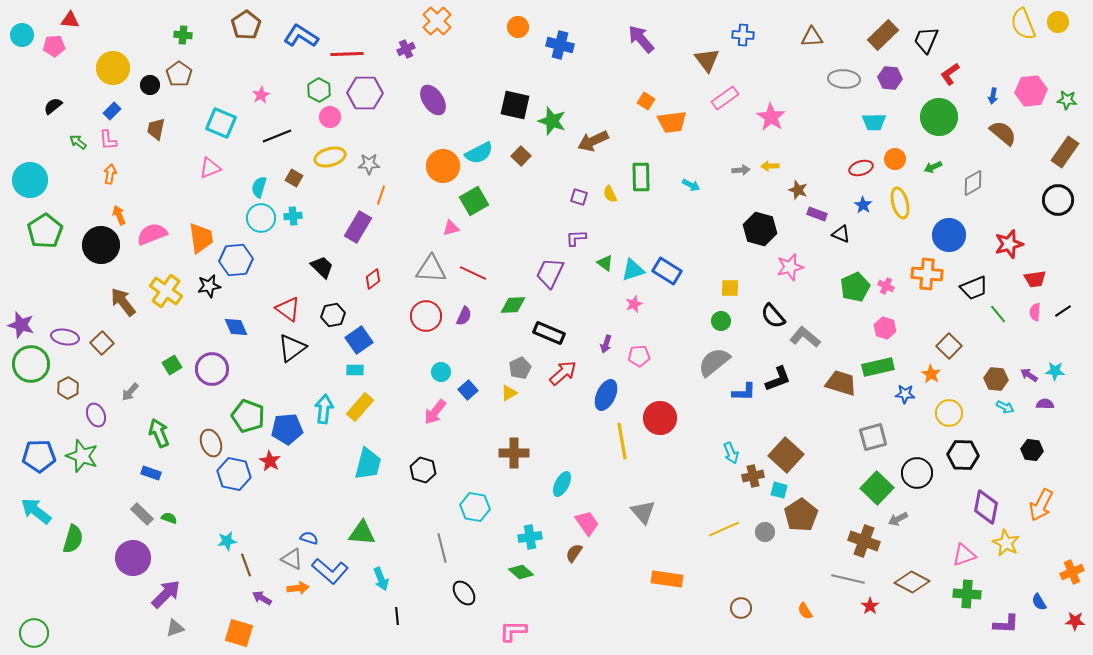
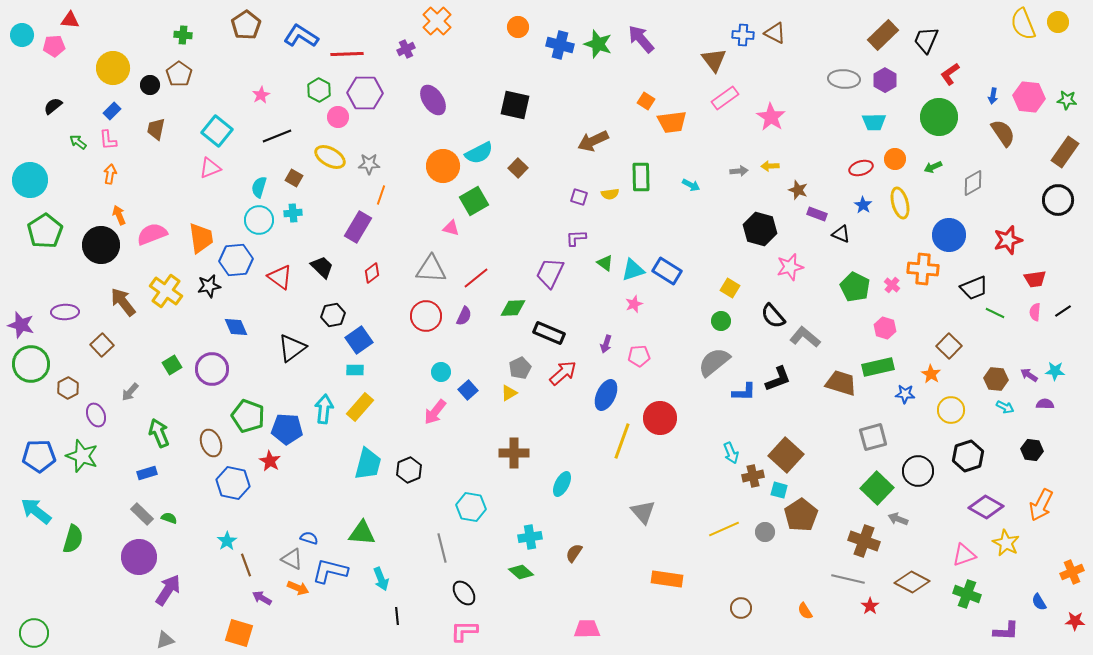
brown triangle at (812, 37): moved 37 px left, 4 px up; rotated 30 degrees clockwise
brown triangle at (707, 60): moved 7 px right
purple hexagon at (890, 78): moved 5 px left, 2 px down; rotated 25 degrees clockwise
pink hexagon at (1031, 91): moved 2 px left, 6 px down; rotated 12 degrees clockwise
pink circle at (330, 117): moved 8 px right
green star at (552, 121): moved 46 px right, 77 px up
cyan square at (221, 123): moved 4 px left, 8 px down; rotated 16 degrees clockwise
brown semicircle at (1003, 133): rotated 16 degrees clockwise
brown square at (521, 156): moved 3 px left, 12 px down
yellow ellipse at (330, 157): rotated 44 degrees clockwise
gray arrow at (741, 170): moved 2 px left, 1 px down
yellow semicircle at (610, 194): rotated 72 degrees counterclockwise
cyan cross at (293, 216): moved 3 px up
cyan circle at (261, 218): moved 2 px left, 2 px down
pink triangle at (451, 228): rotated 30 degrees clockwise
red star at (1009, 244): moved 1 px left, 4 px up
red line at (473, 273): moved 3 px right, 5 px down; rotated 64 degrees counterclockwise
orange cross at (927, 274): moved 4 px left, 5 px up
red diamond at (373, 279): moved 1 px left, 6 px up
pink cross at (886, 286): moved 6 px right, 1 px up; rotated 14 degrees clockwise
green pentagon at (855, 287): rotated 20 degrees counterclockwise
yellow square at (730, 288): rotated 30 degrees clockwise
green diamond at (513, 305): moved 3 px down
red triangle at (288, 309): moved 8 px left, 32 px up
green line at (998, 314): moved 3 px left, 1 px up; rotated 24 degrees counterclockwise
purple ellipse at (65, 337): moved 25 px up; rotated 12 degrees counterclockwise
brown square at (102, 343): moved 2 px down
yellow circle at (949, 413): moved 2 px right, 3 px up
blue pentagon at (287, 429): rotated 8 degrees clockwise
yellow line at (622, 441): rotated 30 degrees clockwise
black hexagon at (963, 455): moved 5 px right, 1 px down; rotated 20 degrees counterclockwise
black hexagon at (423, 470): moved 14 px left; rotated 20 degrees clockwise
blue rectangle at (151, 473): moved 4 px left; rotated 36 degrees counterclockwise
black circle at (917, 473): moved 1 px right, 2 px up
blue hexagon at (234, 474): moved 1 px left, 9 px down
cyan hexagon at (475, 507): moved 4 px left
purple diamond at (986, 507): rotated 72 degrees counterclockwise
gray arrow at (898, 519): rotated 48 degrees clockwise
pink trapezoid at (587, 523): moved 106 px down; rotated 56 degrees counterclockwise
cyan star at (227, 541): rotated 24 degrees counterclockwise
purple circle at (133, 558): moved 6 px right, 1 px up
blue L-shape at (330, 571): rotated 153 degrees clockwise
orange arrow at (298, 588): rotated 30 degrees clockwise
purple arrow at (166, 594): moved 2 px right, 4 px up; rotated 12 degrees counterclockwise
green cross at (967, 594): rotated 16 degrees clockwise
purple L-shape at (1006, 624): moved 7 px down
gray triangle at (175, 628): moved 10 px left, 12 px down
pink L-shape at (513, 631): moved 49 px left
